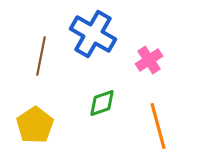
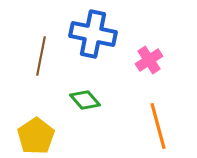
blue cross: rotated 18 degrees counterclockwise
green diamond: moved 17 px left, 3 px up; rotated 68 degrees clockwise
yellow pentagon: moved 1 px right, 11 px down
